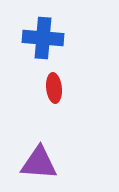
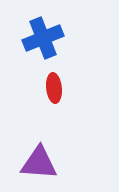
blue cross: rotated 27 degrees counterclockwise
